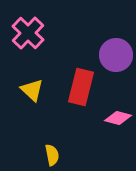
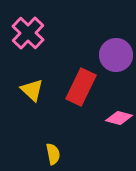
red rectangle: rotated 12 degrees clockwise
pink diamond: moved 1 px right
yellow semicircle: moved 1 px right, 1 px up
